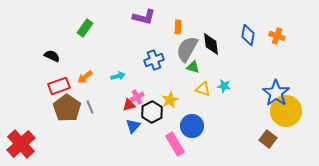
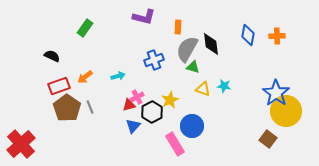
orange cross: rotated 21 degrees counterclockwise
